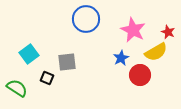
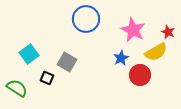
gray square: rotated 36 degrees clockwise
